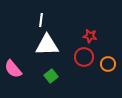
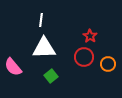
red star: rotated 24 degrees clockwise
white triangle: moved 3 px left, 3 px down
pink semicircle: moved 2 px up
